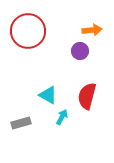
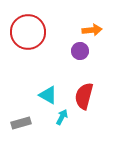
red circle: moved 1 px down
red semicircle: moved 3 px left
